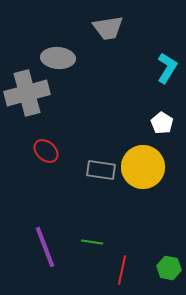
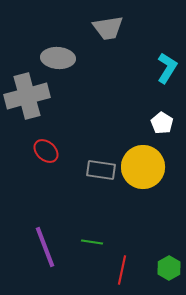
gray cross: moved 3 px down
green hexagon: rotated 20 degrees clockwise
